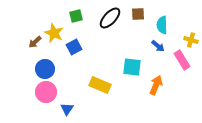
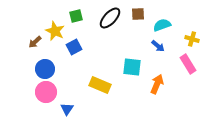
cyan semicircle: rotated 72 degrees clockwise
yellow star: moved 1 px right, 2 px up
yellow cross: moved 1 px right, 1 px up
pink rectangle: moved 6 px right, 4 px down
orange arrow: moved 1 px right, 1 px up
